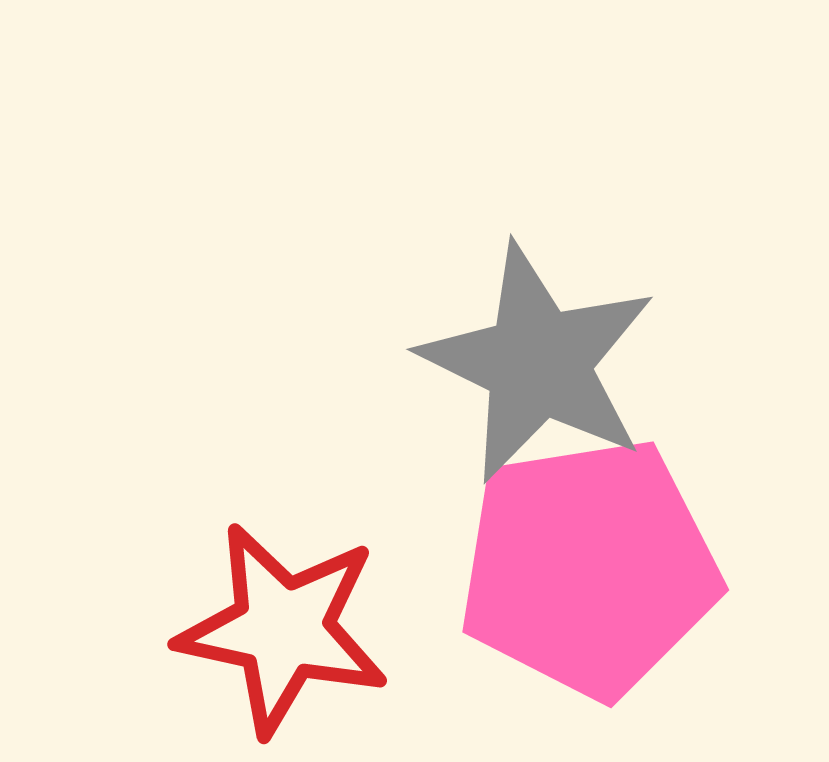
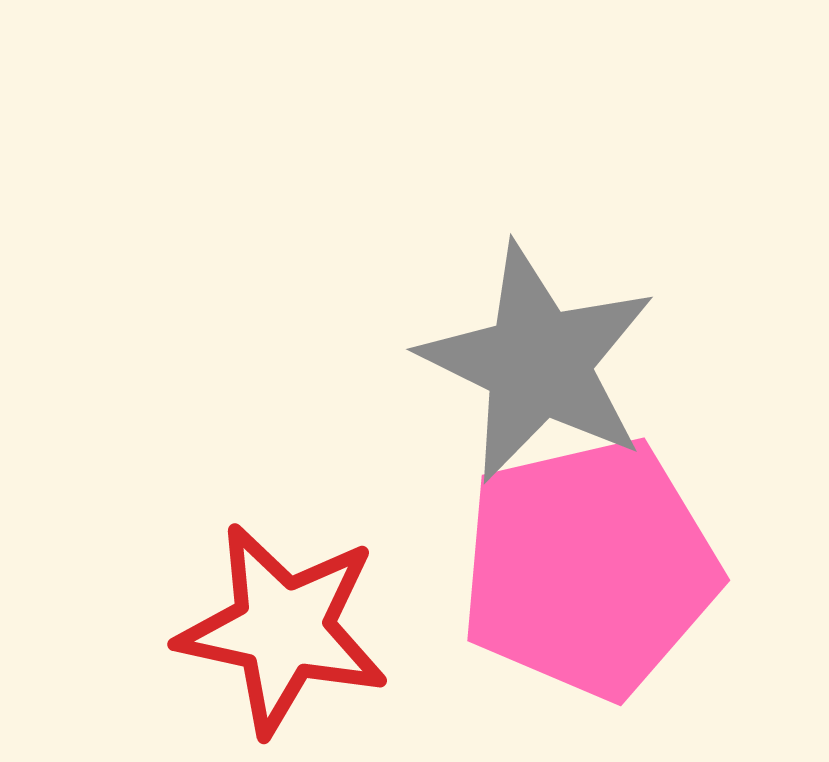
pink pentagon: rotated 4 degrees counterclockwise
